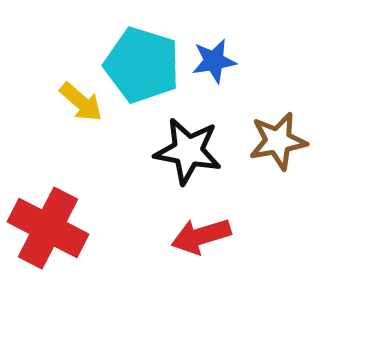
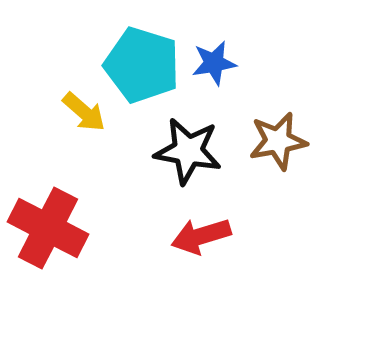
blue star: moved 2 px down
yellow arrow: moved 3 px right, 10 px down
